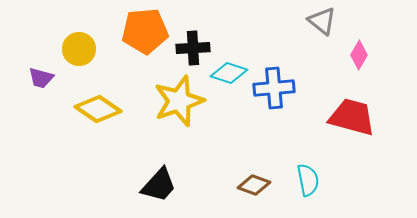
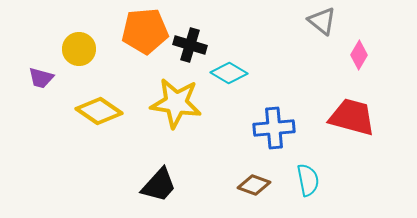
black cross: moved 3 px left, 3 px up; rotated 20 degrees clockwise
cyan diamond: rotated 12 degrees clockwise
blue cross: moved 40 px down
yellow star: moved 3 px left, 2 px down; rotated 27 degrees clockwise
yellow diamond: moved 1 px right, 2 px down
